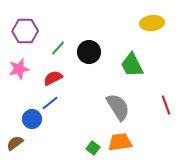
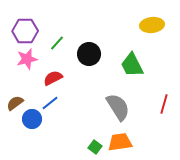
yellow ellipse: moved 2 px down
green line: moved 1 px left, 5 px up
black circle: moved 2 px down
pink star: moved 8 px right, 10 px up
red line: moved 2 px left, 1 px up; rotated 36 degrees clockwise
brown semicircle: moved 40 px up
green square: moved 2 px right, 1 px up
